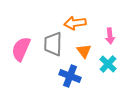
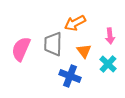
orange arrow: rotated 20 degrees counterclockwise
